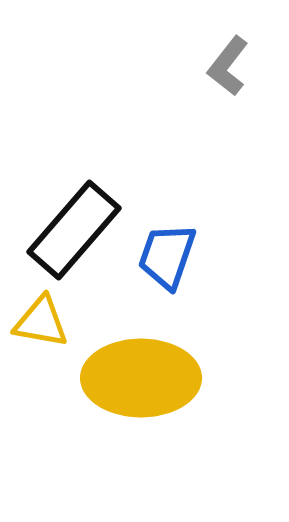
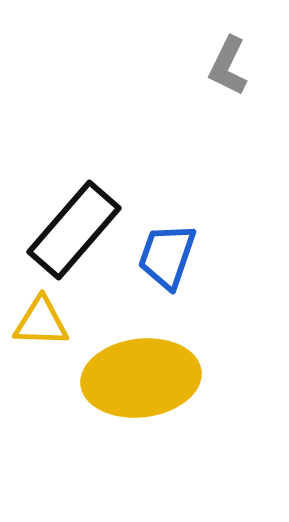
gray L-shape: rotated 12 degrees counterclockwise
yellow triangle: rotated 8 degrees counterclockwise
yellow ellipse: rotated 7 degrees counterclockwise
